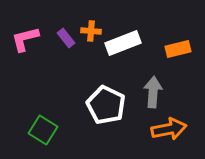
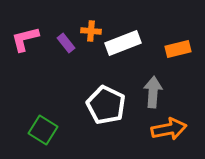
purple rectangle: moved 5 px down
